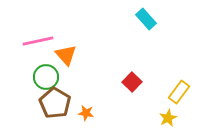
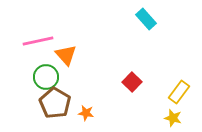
yellow star: moved 5 px right; rotated 30 degrees counterclockwise
